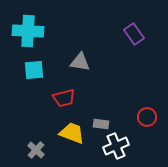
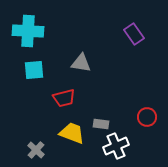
gray triangle: moved 1 px right, 1 px down
